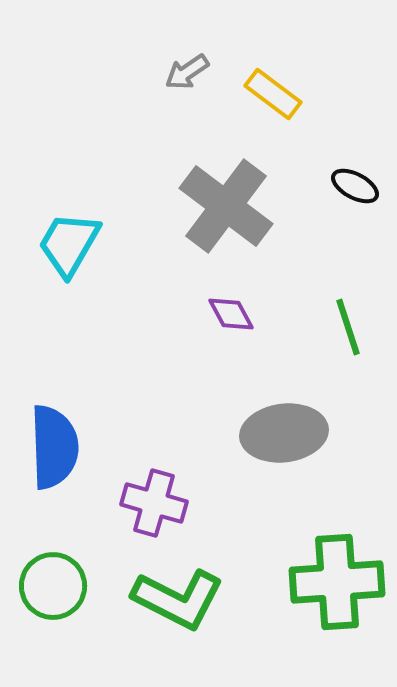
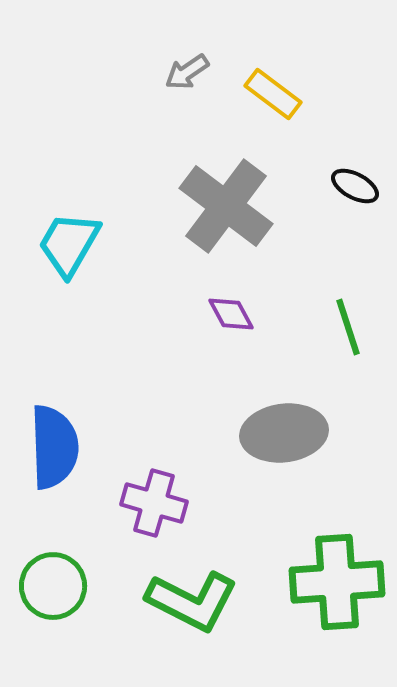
green L-shape: moved 14 px right, 2 px down
